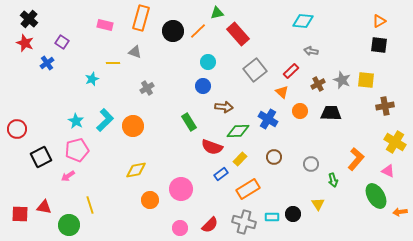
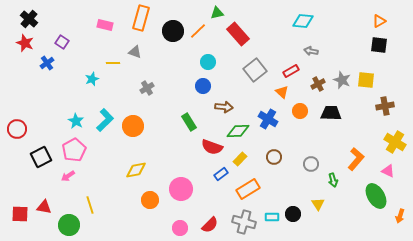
red rectangle at (291, 71): rotated 14 degrees clockwise
pink pentagon at (77, 150): moved 3 px left; rotated 15 degrees counterclockwise
orange arrow at (400, 212): moved 4 px down; rotated 64 degrees counterclockwise
